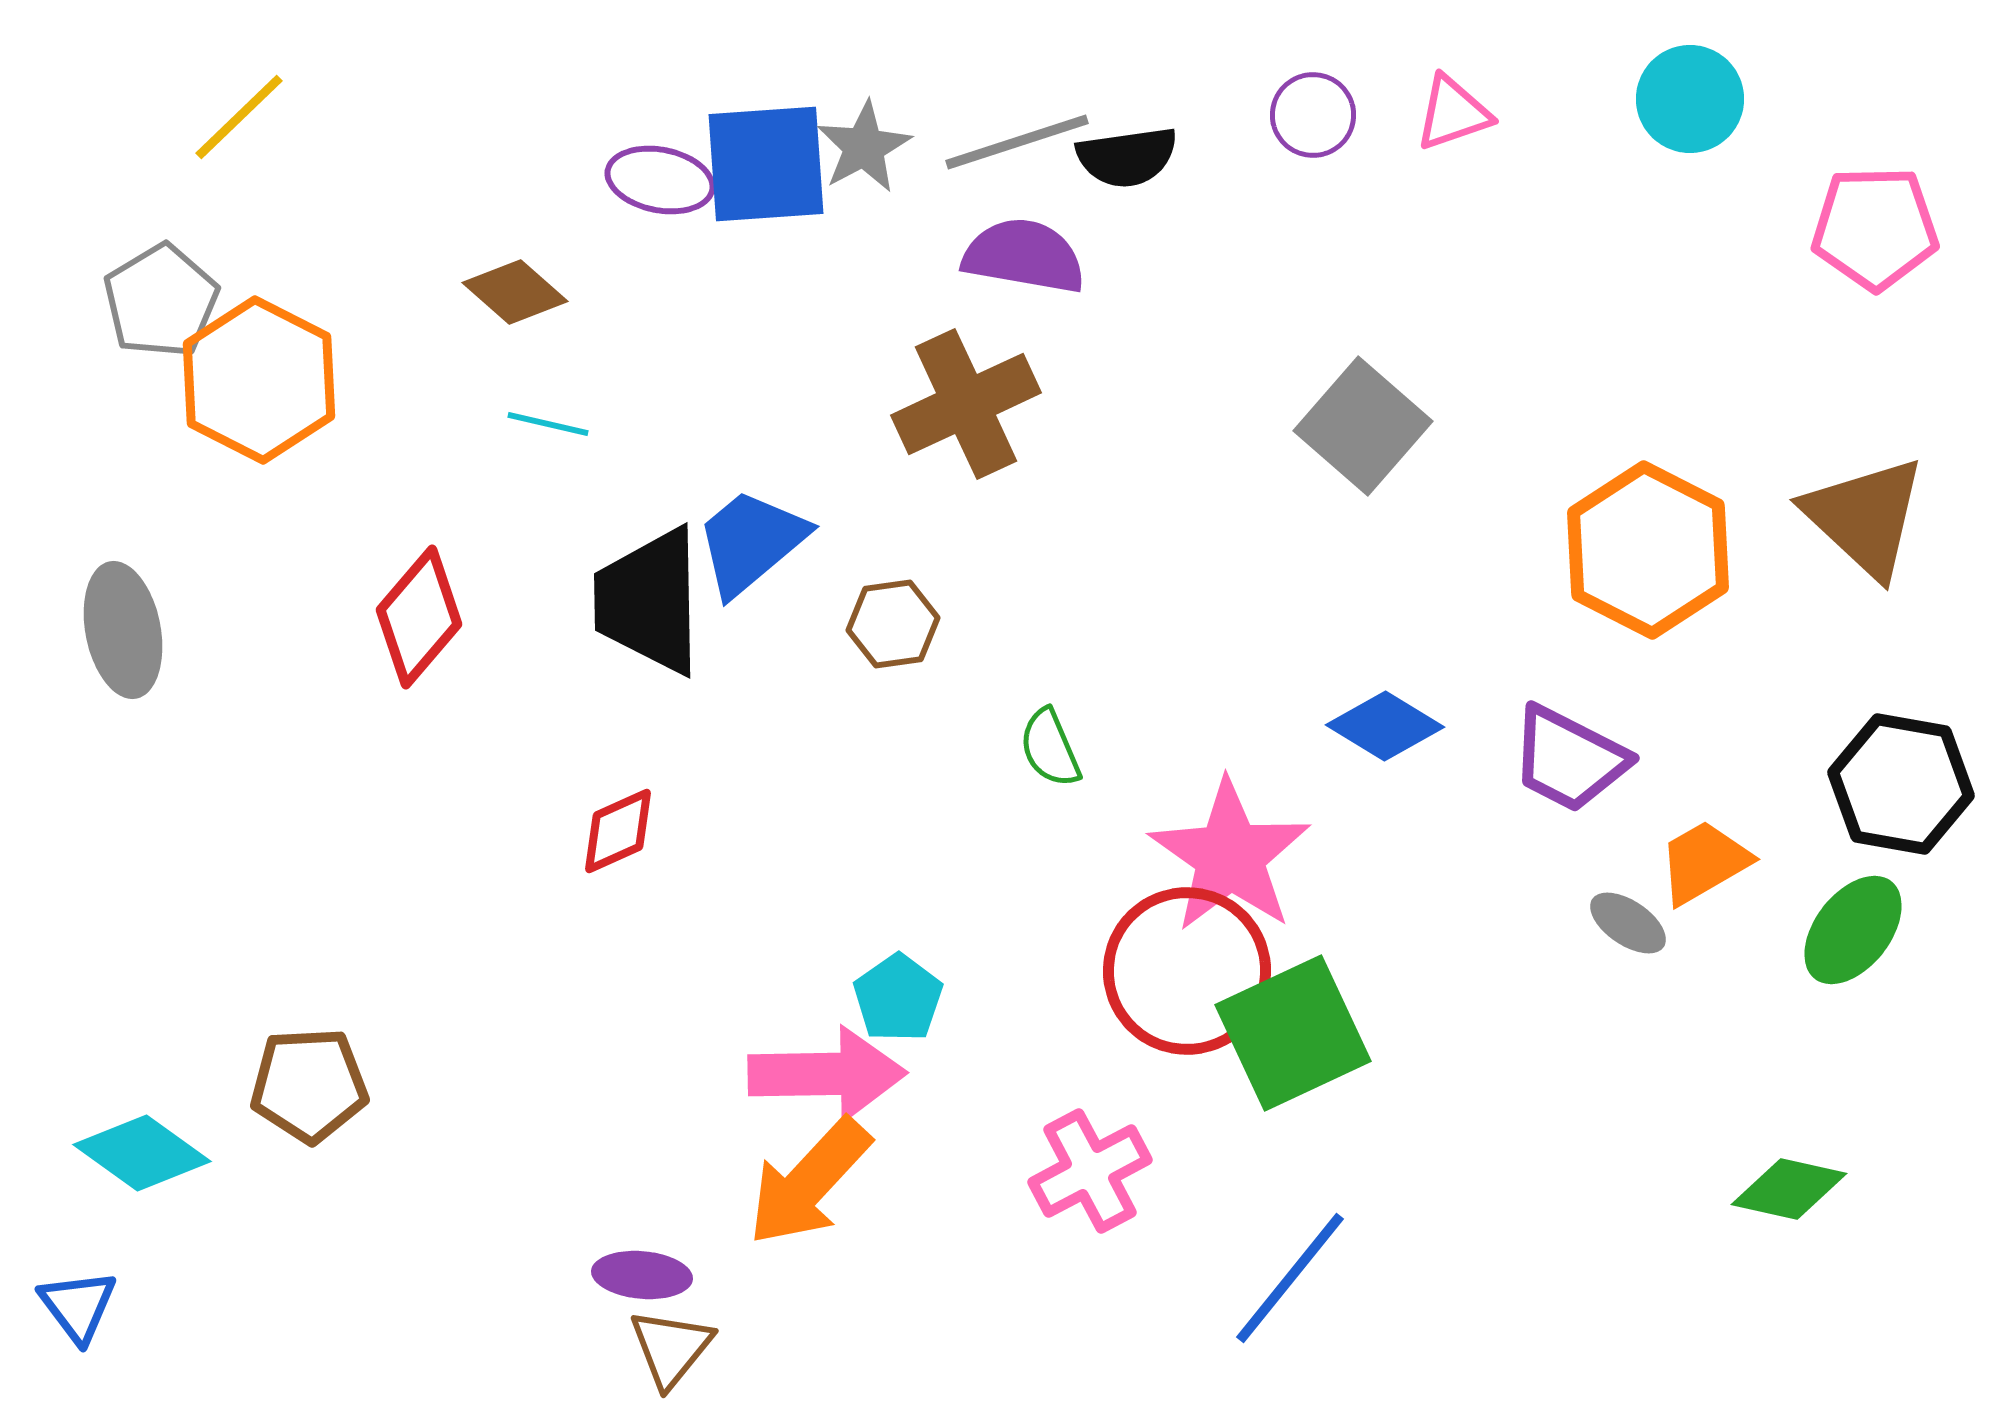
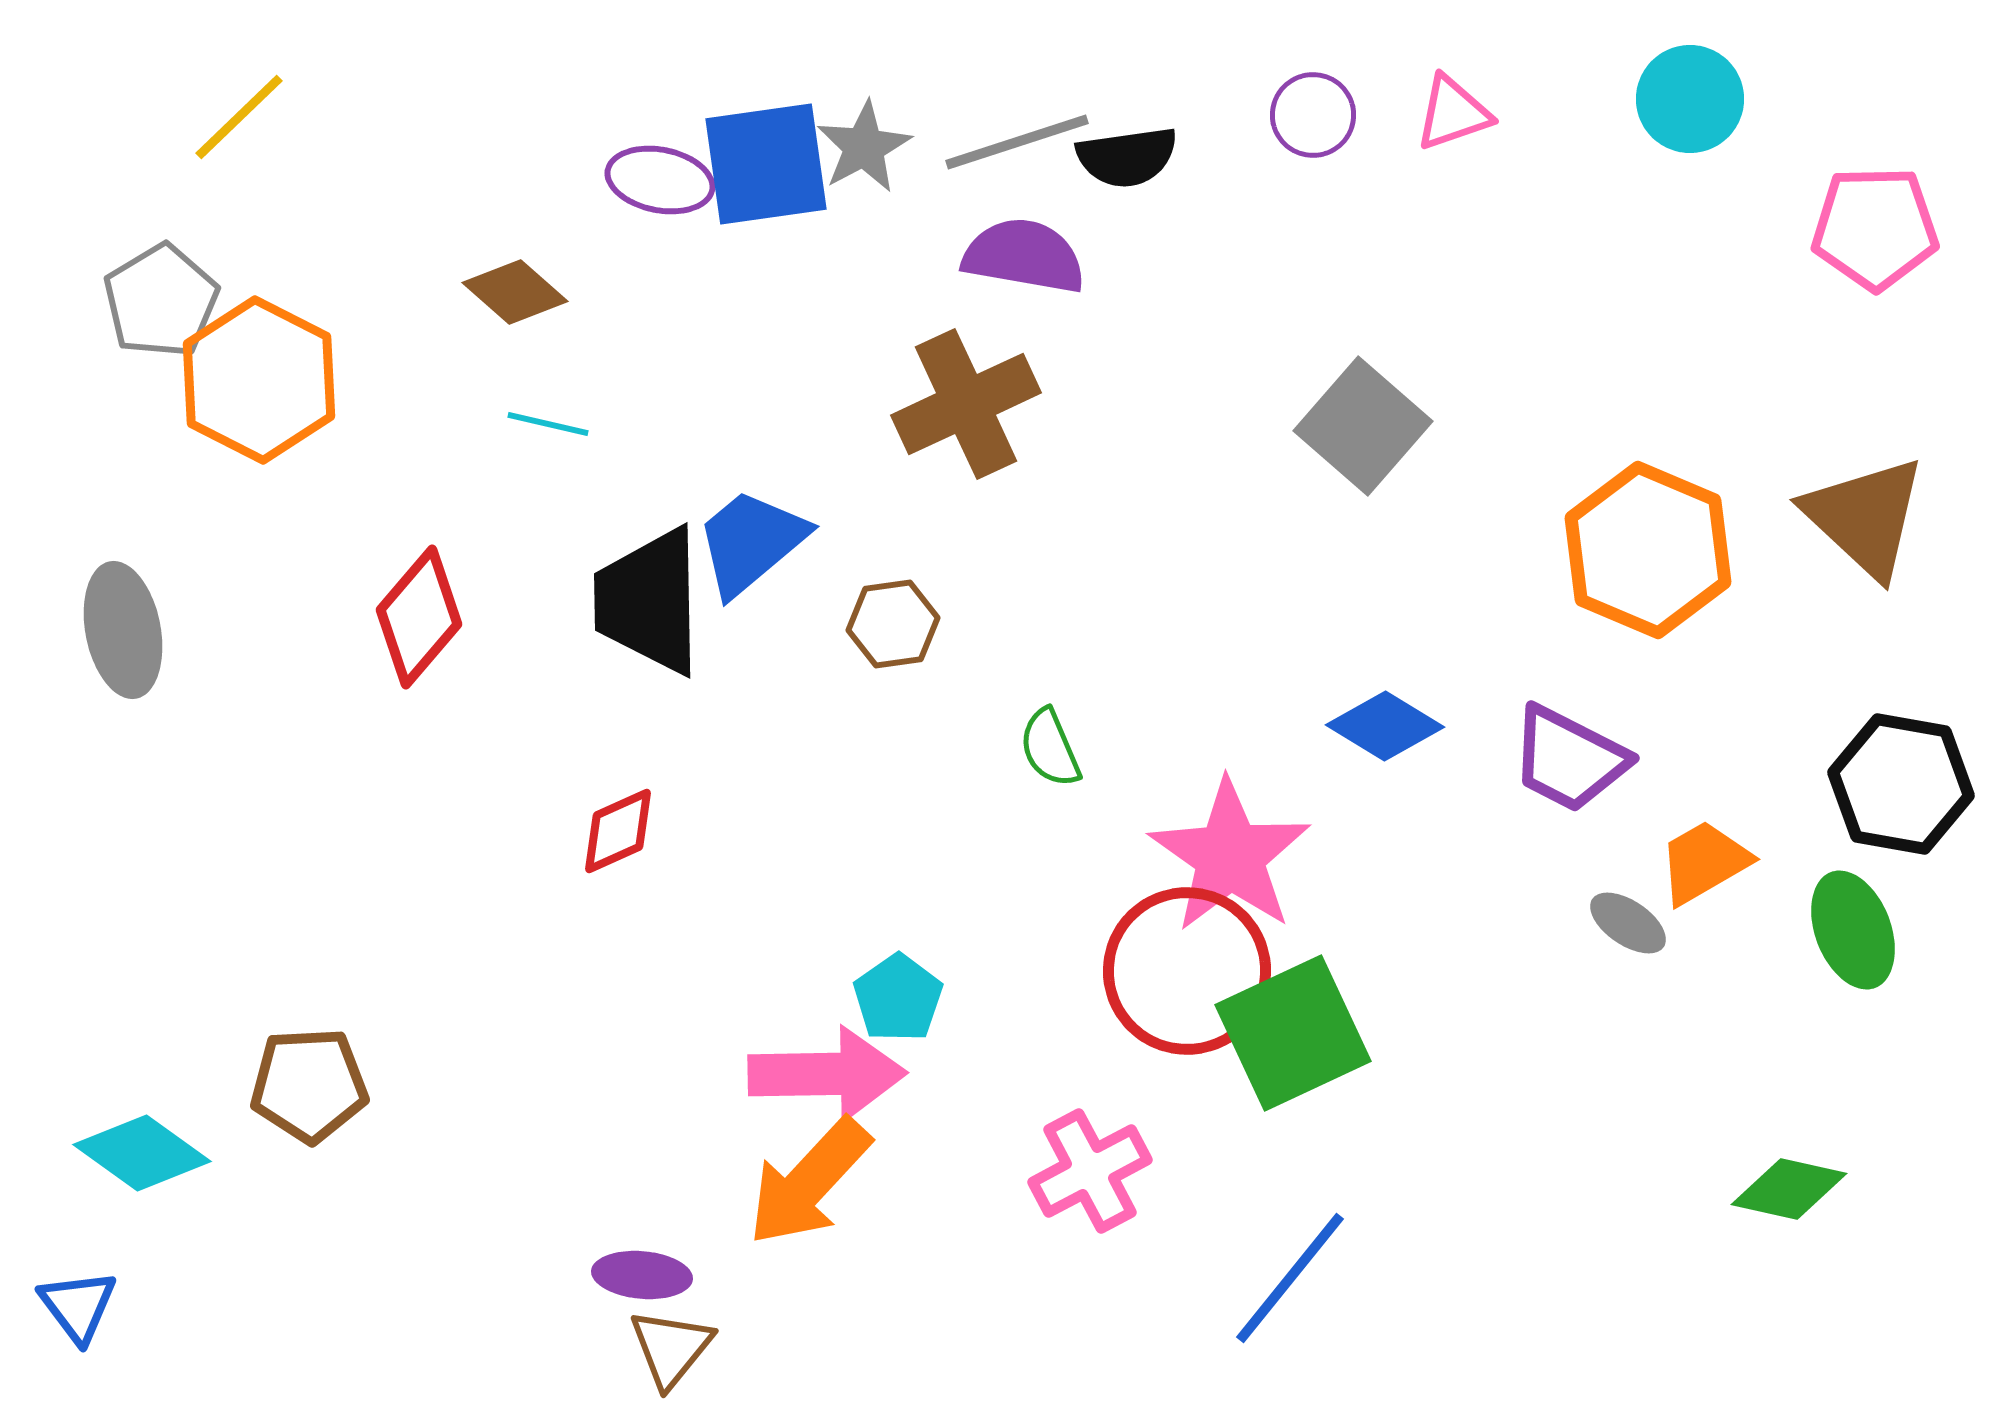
blue square at (766, 164): rotated 4 degrees counterclockwise
orange hexagon at (1648, 550): rotated 4 degrees counterclockwise
green ellipse at (1853, 930): rotated 59 degrees counterclockwise
